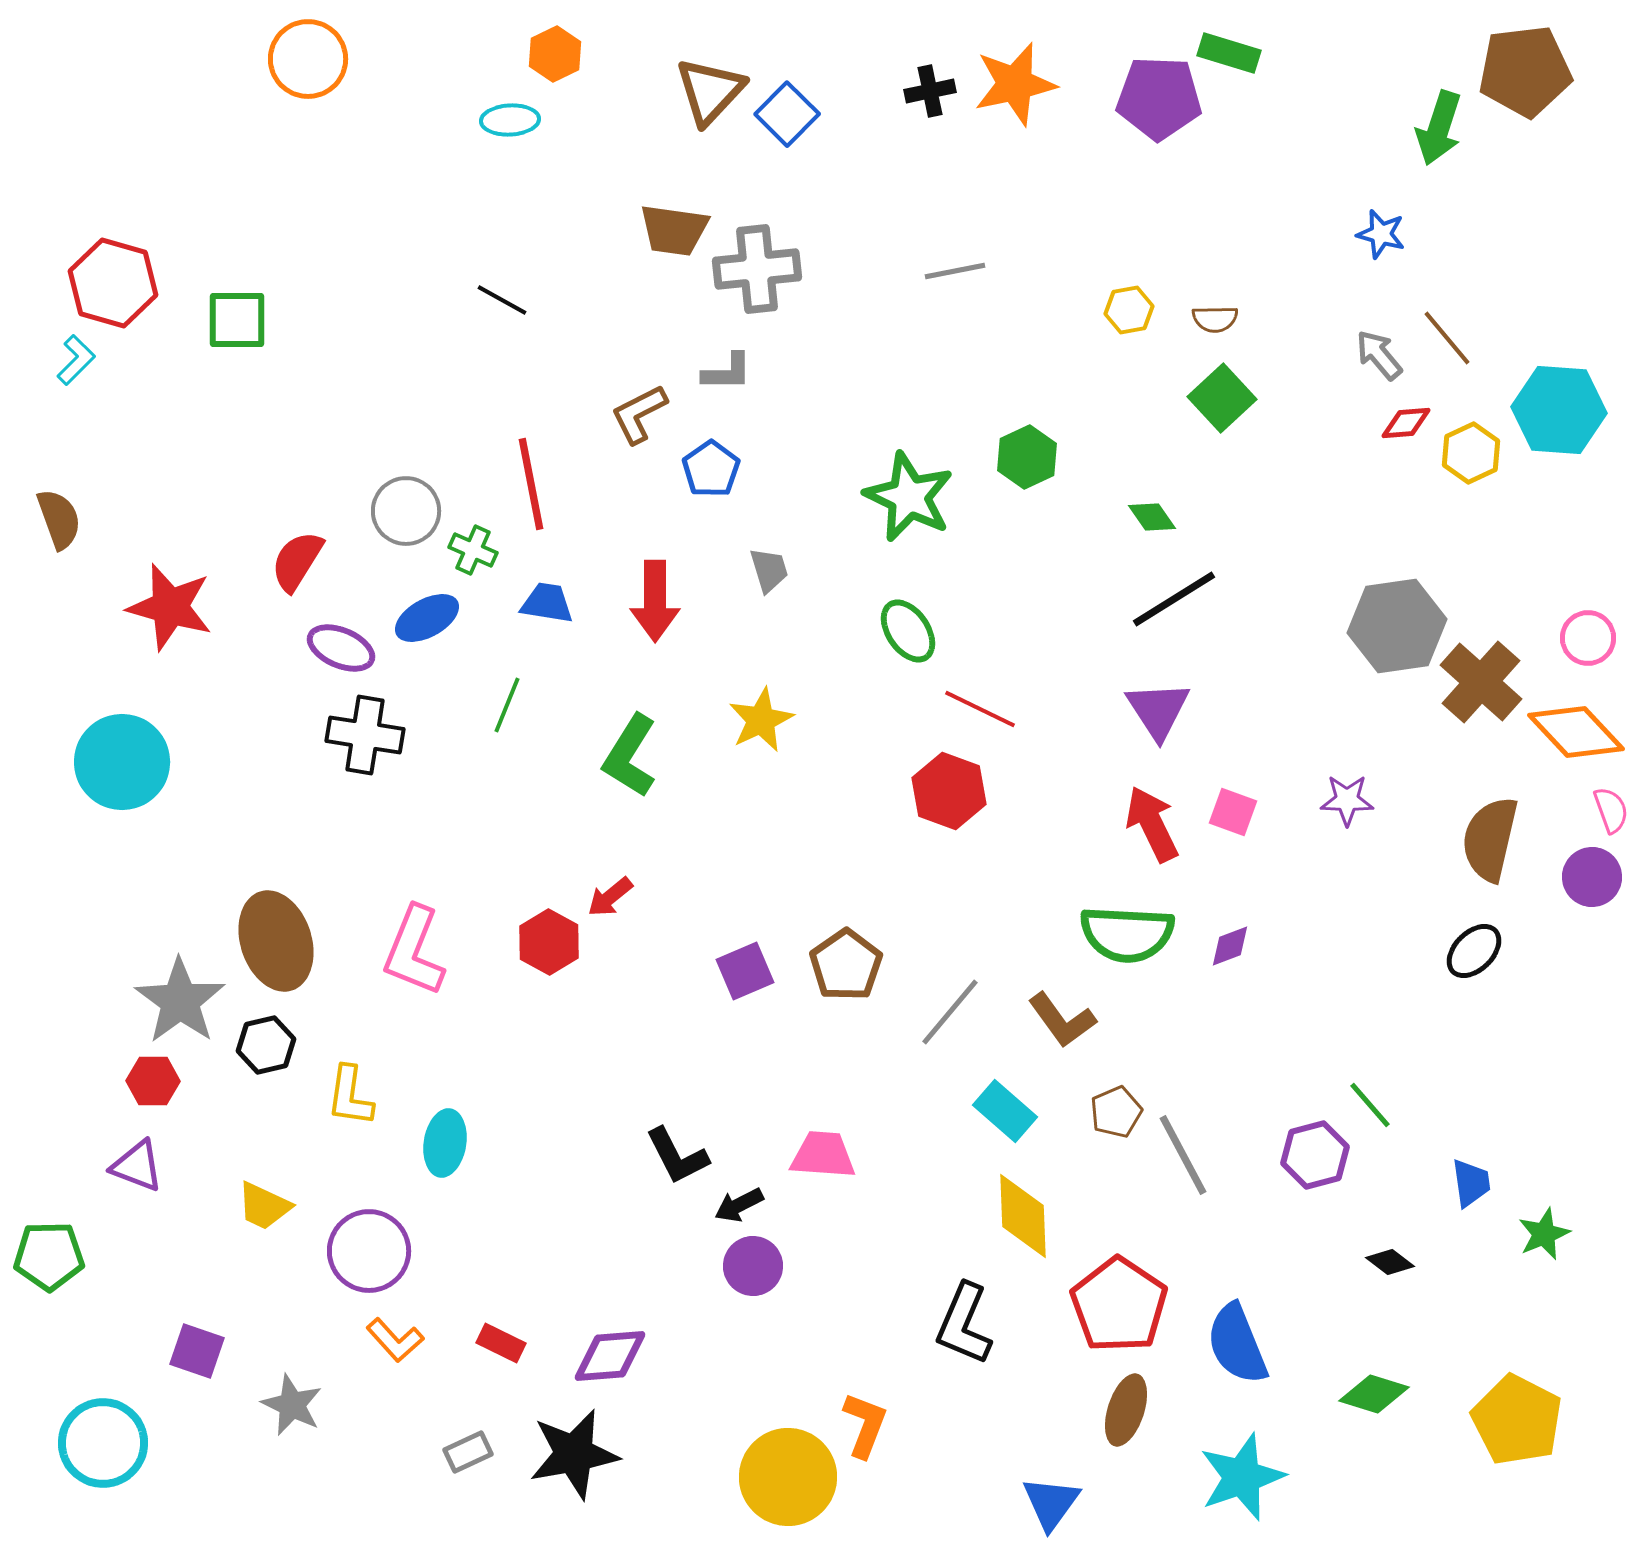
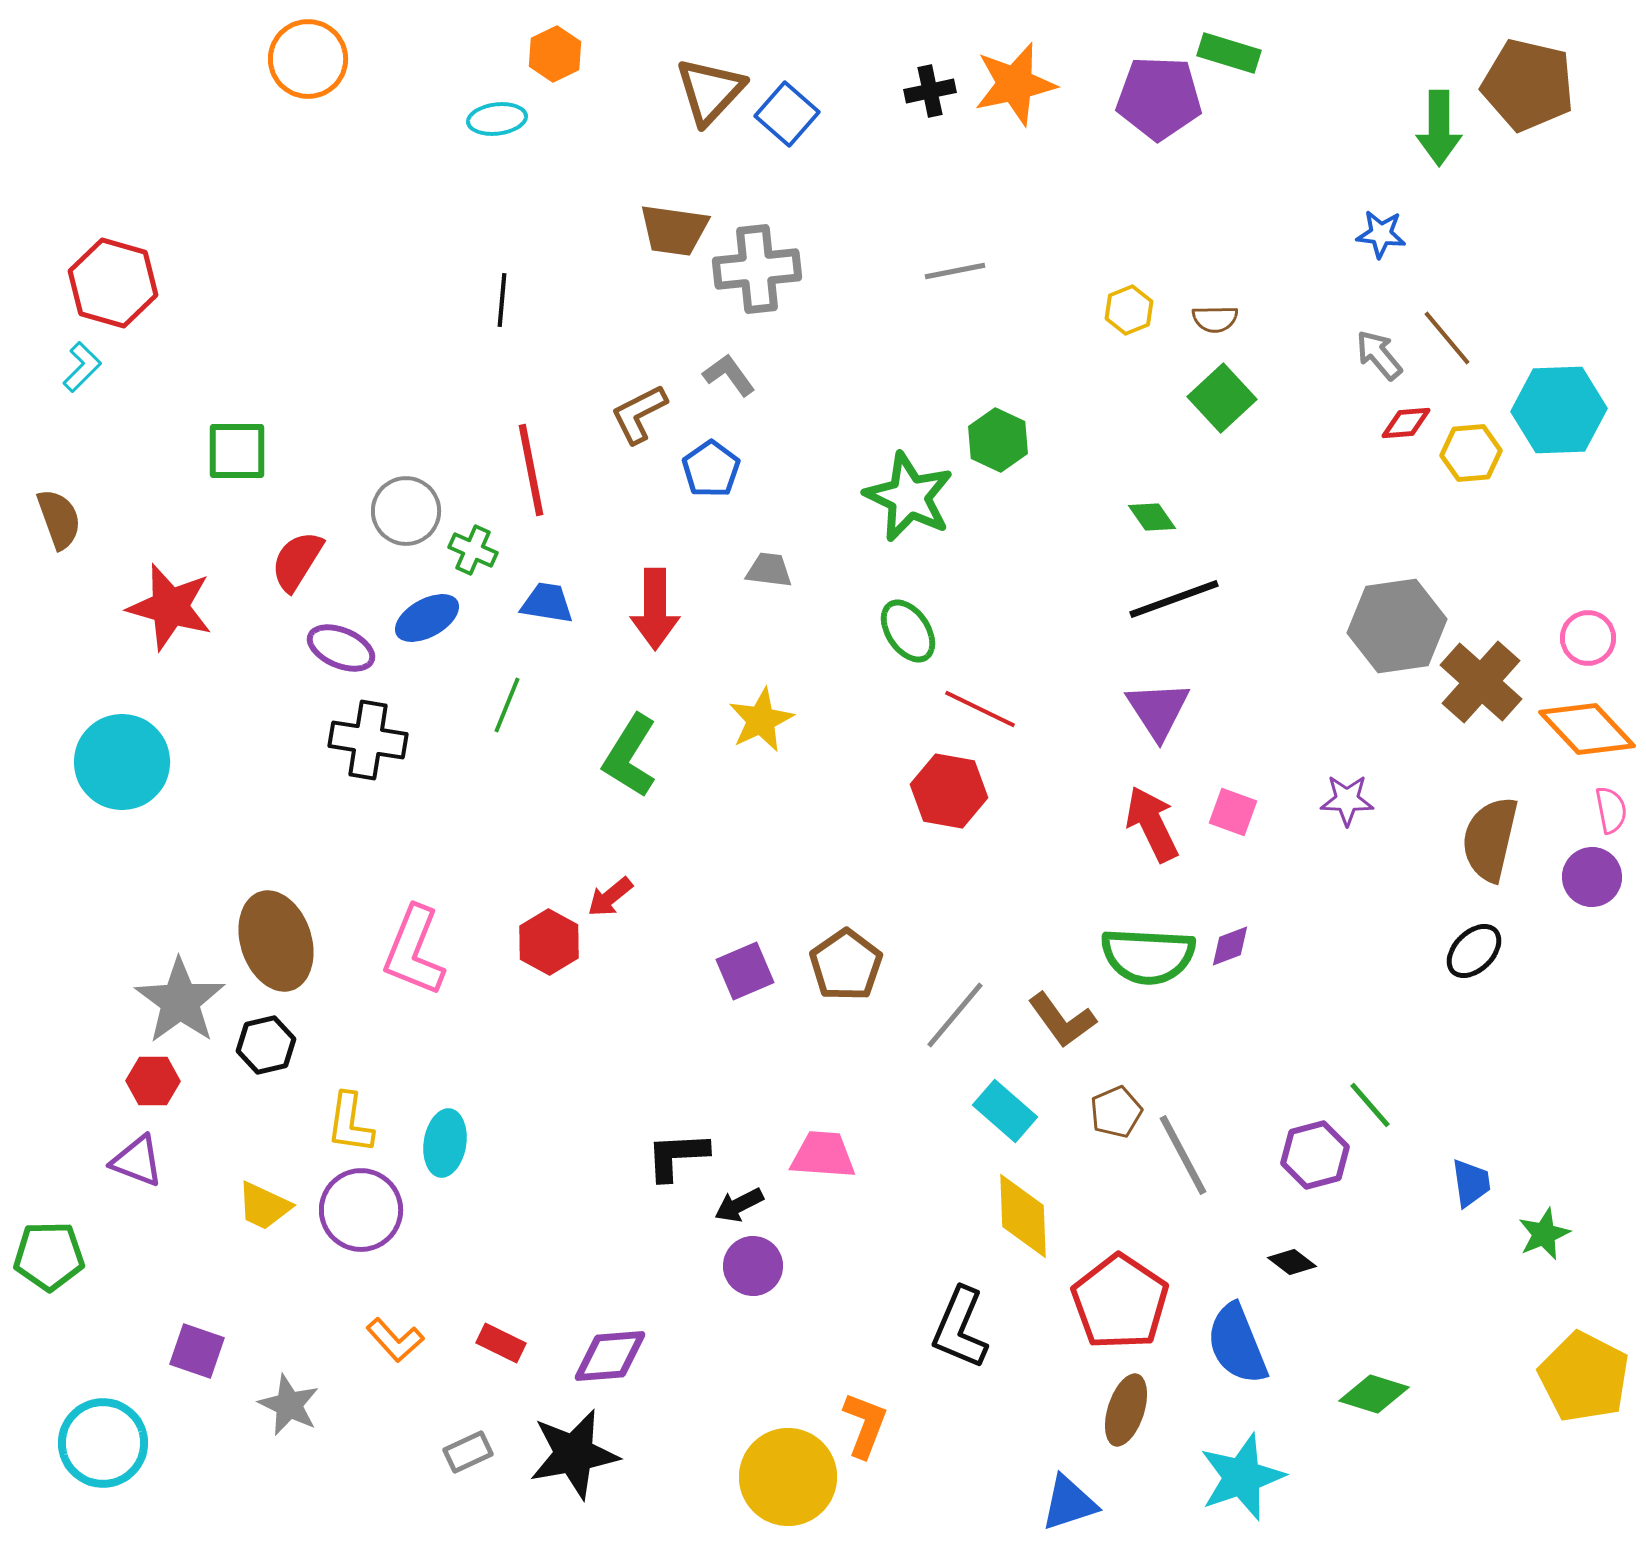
brown pentagon at (1525, 71): moved 3 px right, 14 px down; rotated 20 degrees clockwise
blue square at (787, 114): rotated 4 degrees counterclockwise
cyan ellipse at (510, 120): moved 13 px left, 1 px up; rotated 4 degrees counterclockwise
green arrow at (1439, 128): rotated 18 degrees counterclockwise
blue star at (1381, 234): rotated 9 degrees counterclockwise
black line at (502, 300): rotated 66 degrees clockwise
yellow hexagon at (1129, 310): rotated 12 degrees counterclockwise
green square at (237, 320): moved 131 px down
cyan L-shape at (76, 360): moved 6 px right, 7 px down
gray L-shape at (727, 372): moved 2 px right, 3 px down; rotated 126 degrees counterclockwise
cyan hexagon at (1559, 410): rotated 6 degrees counterclockwise
yellow hexagon at (1471, 453): rotated 20 degrees clockwise
green hexagon at (1027, 457): moved 29 px left, 17 px up; rotated 10 degrees counterclockwise
red line at (531, 484): moved 14 px up
gray trapezoid at (769, 570): rotated 66 degrees counterclockwise
black line at (1174, 599): rotated 12 degrees clockwise
red arrow at (655, 601): moved 8 px down
orange diamond at (1576, 732): moved 11 px right, 3 px up
black cross at (365, 735): moved 3 px right, 5 px down
red hexagon at (949, 791): rotated 10 degrees counterclockwise
pink semicircle at (1611, 810): rotated 9 degrees clockwise
green semicircle at (1127, 934): moved 21 px right, 22 px down
gray line at (950, 1012): moved 5 px right, 3 px down
yellow L-shape at (350, 1096): moved 27 px down
black L-shape at (677, 1156): rotated 114 degrees clockwise
purple triangle at (137, 1166): moved 5 px up
purple circle at (369, 1251): moved 8 px left, 41 px up
black diamond at (1390, 1262): moved 98 px left
red pentagon at (1119, 1305): moved 1 px right, 3 px up
black L-shape at (964, 1324): moved 4 px left, 4 px down
gray star at (292, 1405): moved 3 px left
yellow pentagon at (1517, 1420): moved 67 px right, 43 px up
blue triangle at (1051, 1503): moved 18 px right; rotated 36 degrees clockwise
